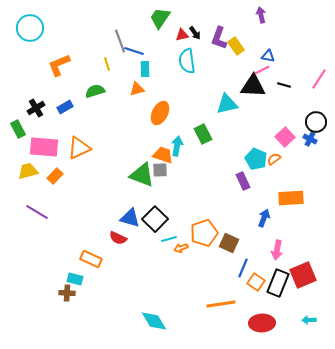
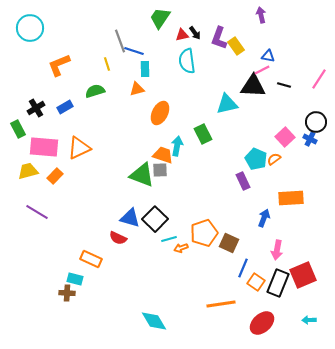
red ellipse at (262, 323): rotated 40 degrees counterclockwise
